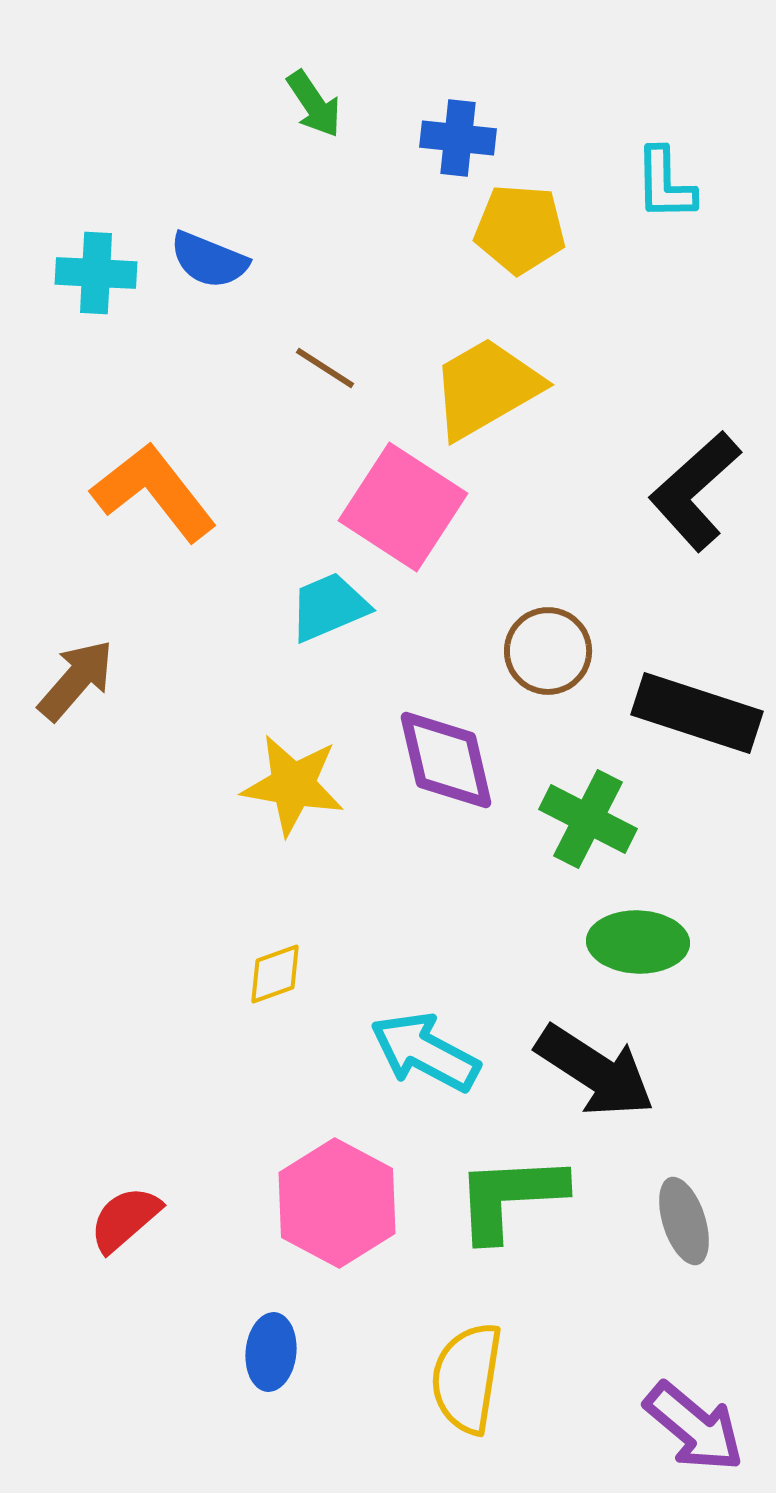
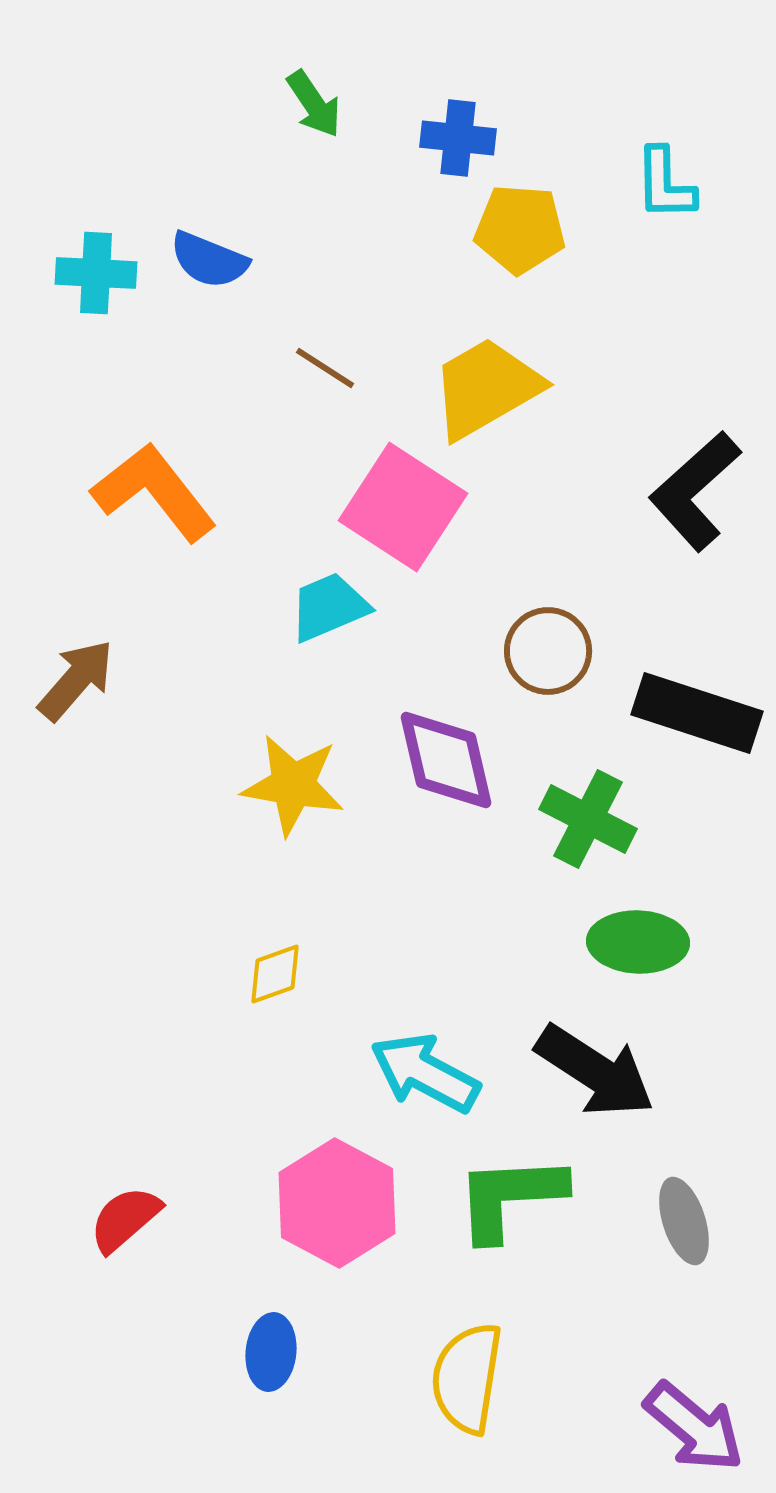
cyan arrow: moved 21 px down
